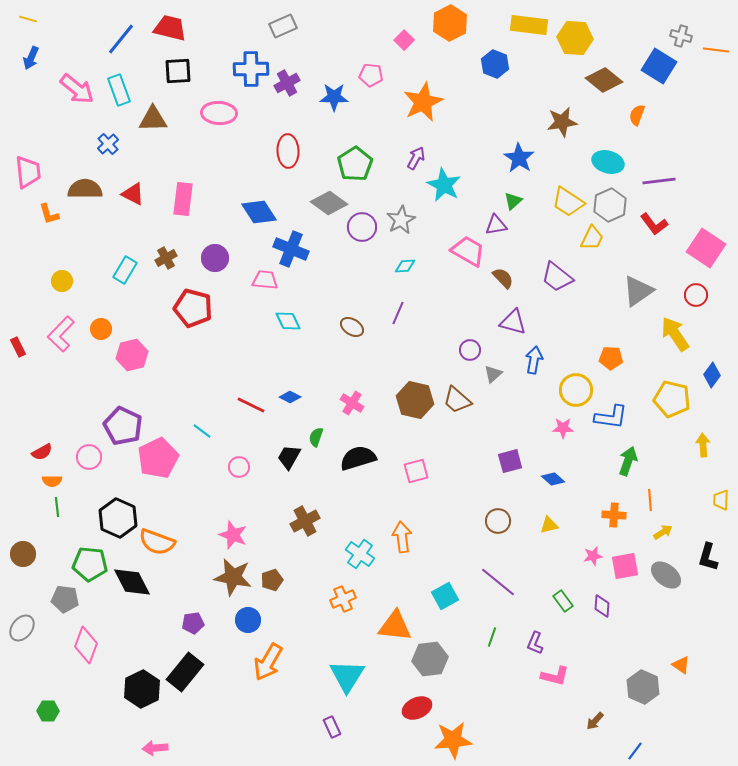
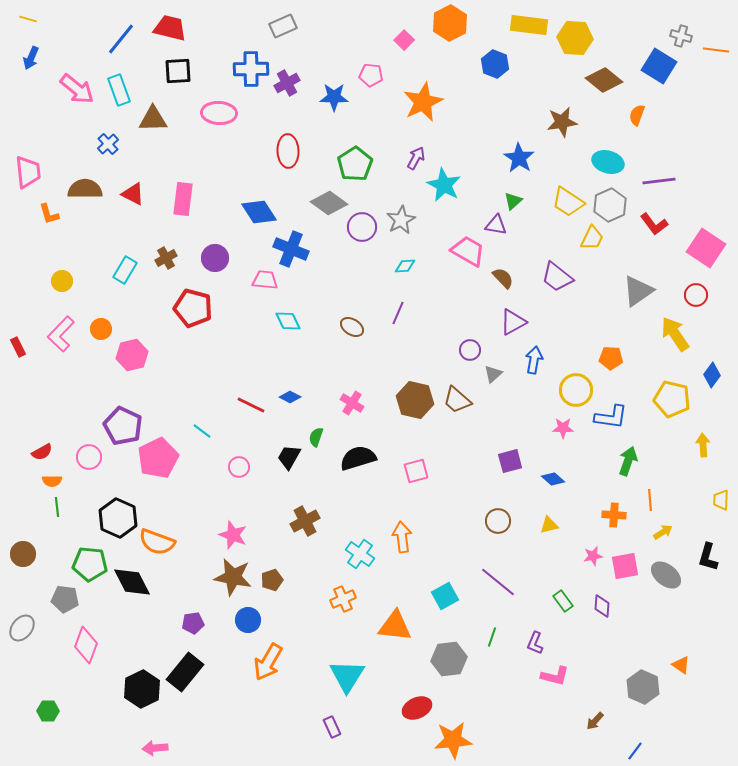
purple triangle at (496, 225): rotated 20 degrees clockwise
purple triangle at (513, 322): rotated 44 degrees counterclockwise
gray hexagon at (430, 659): moved 19 px right
